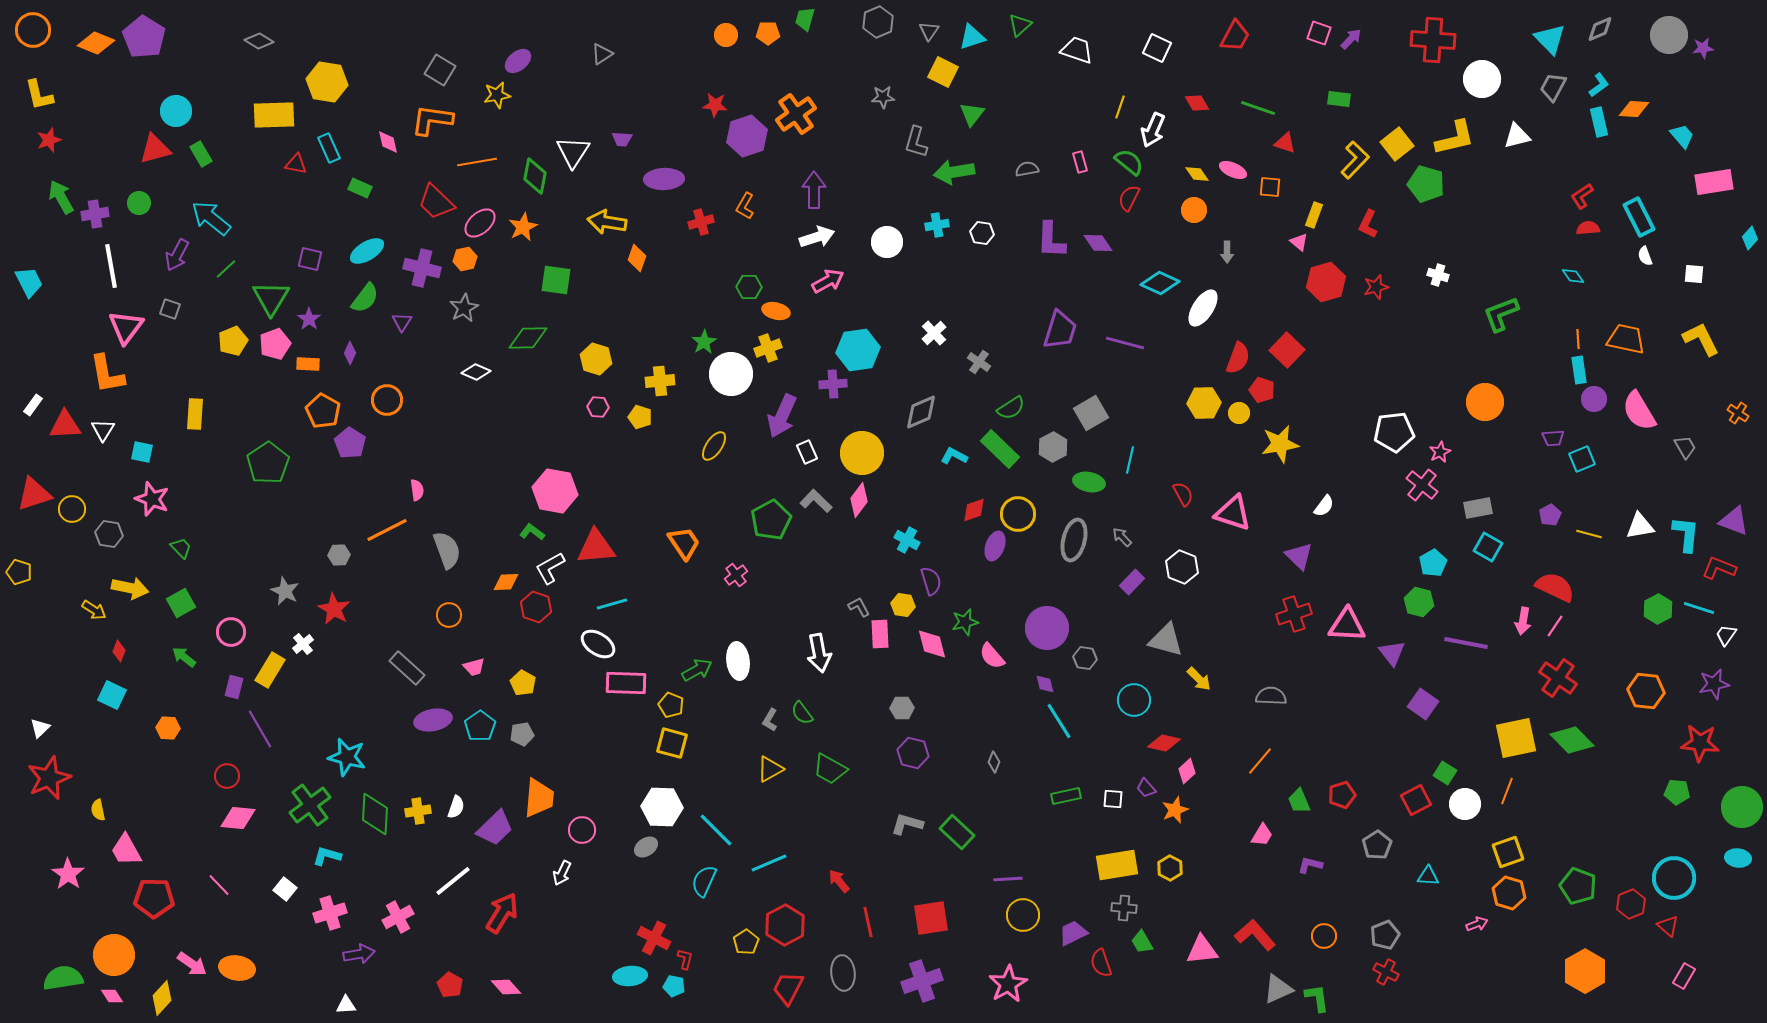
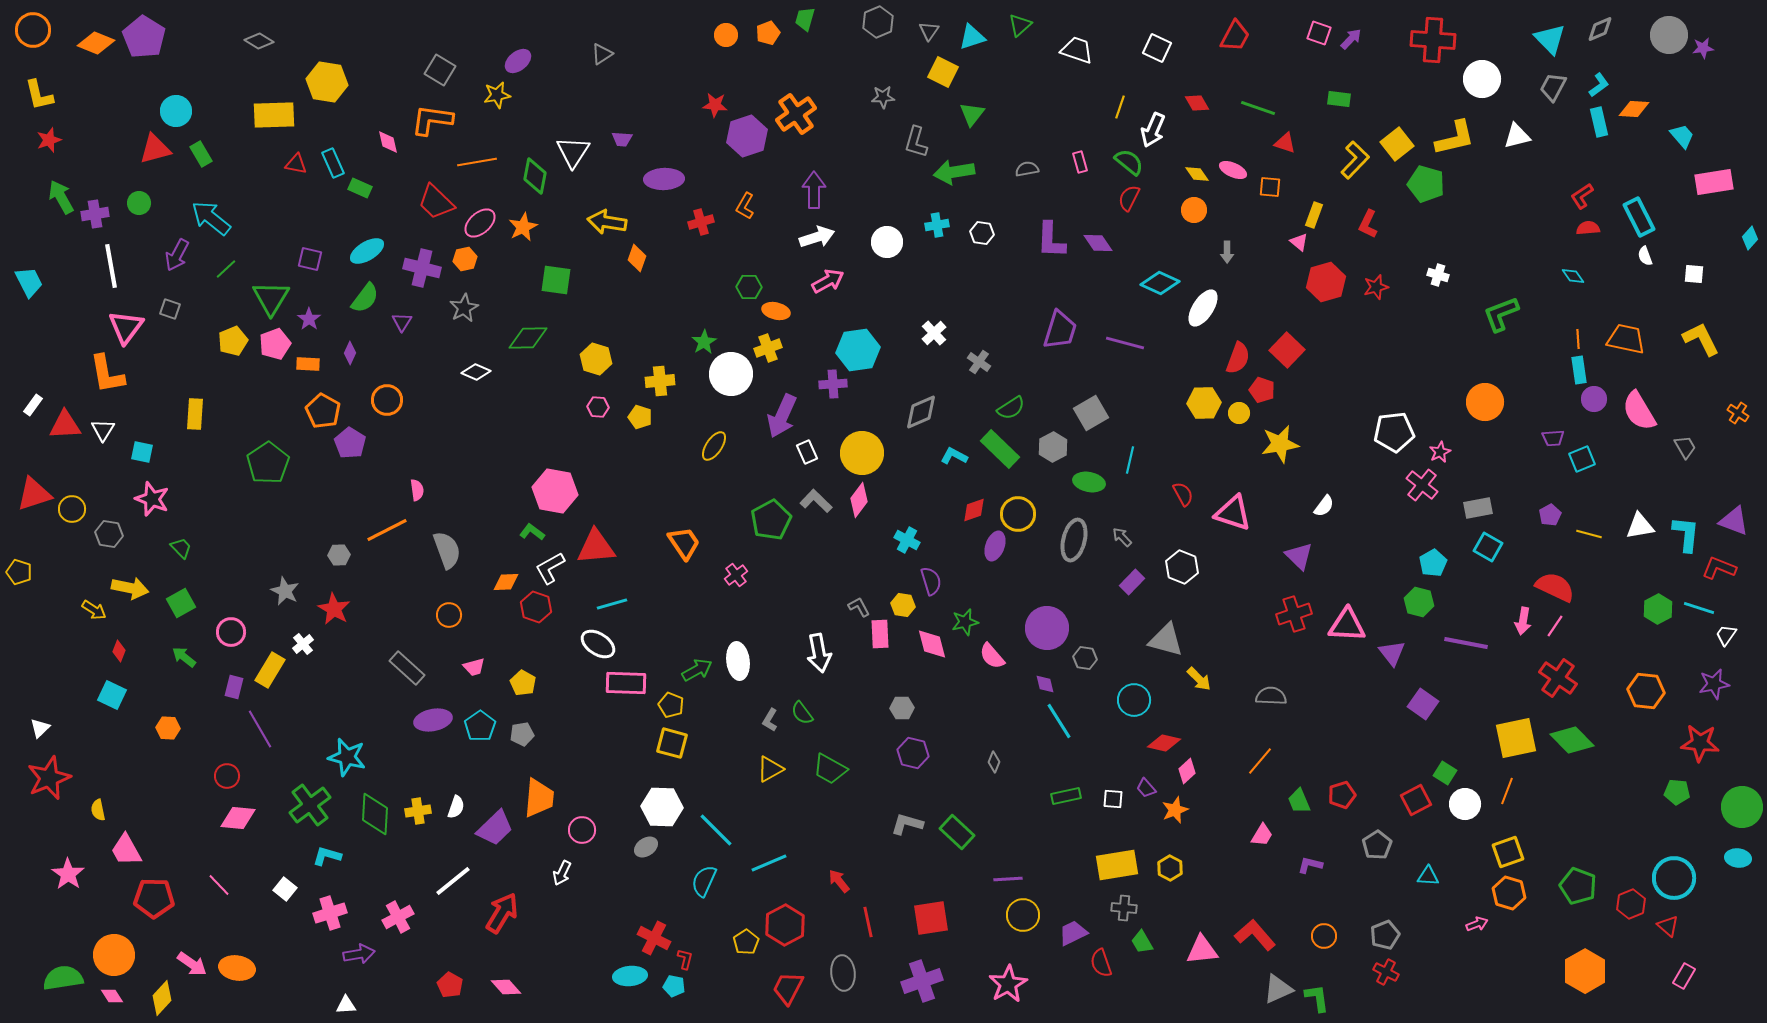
orange pentagon at (768, 33): rotated 20 degrees counterclockwise
cyan rectangle at (329, 148): moved 4 px right, 15 px down
